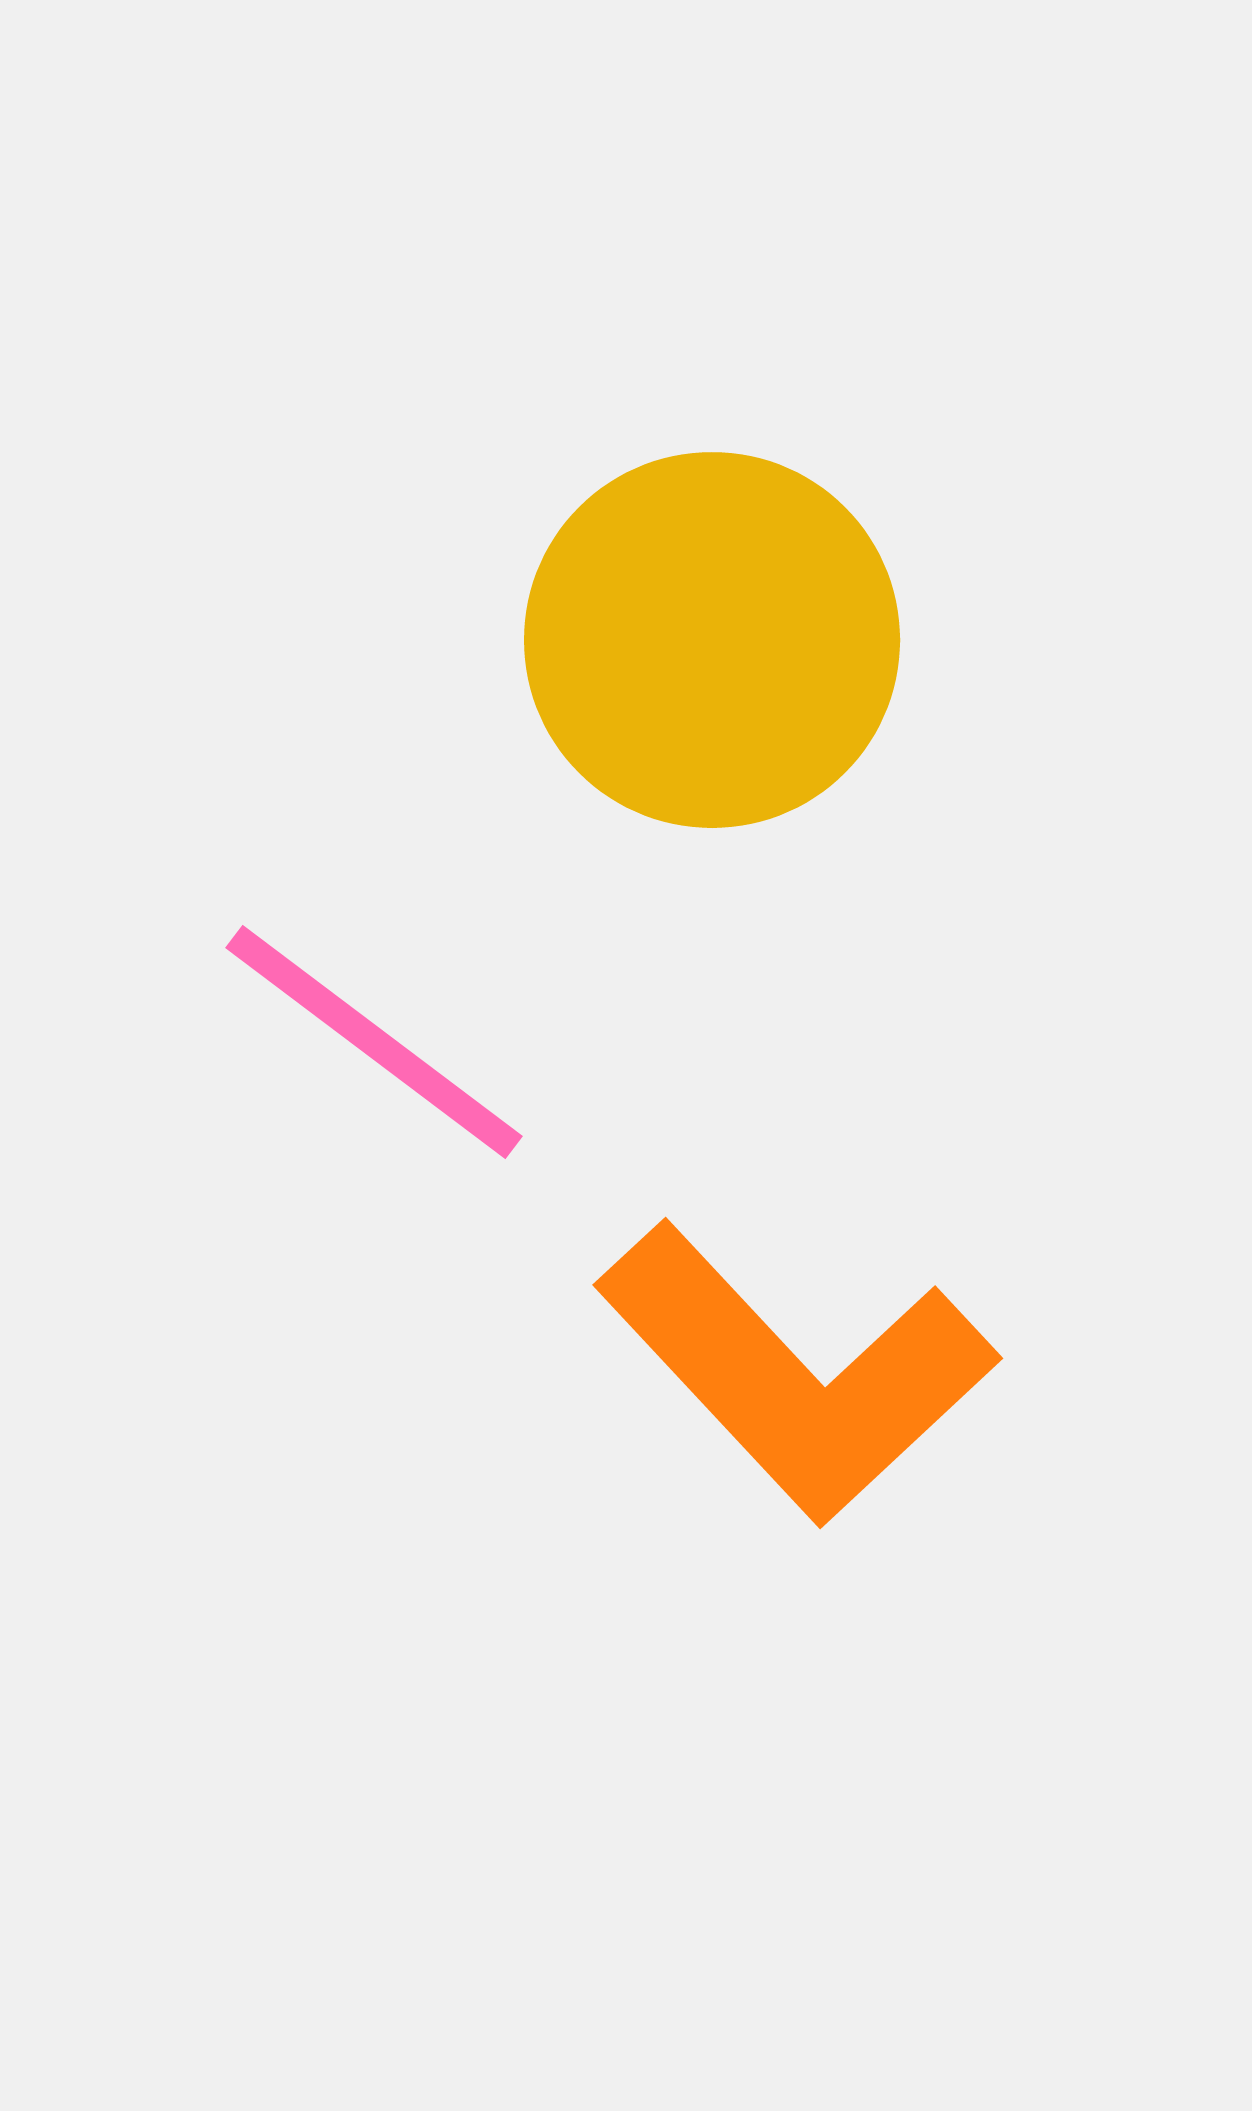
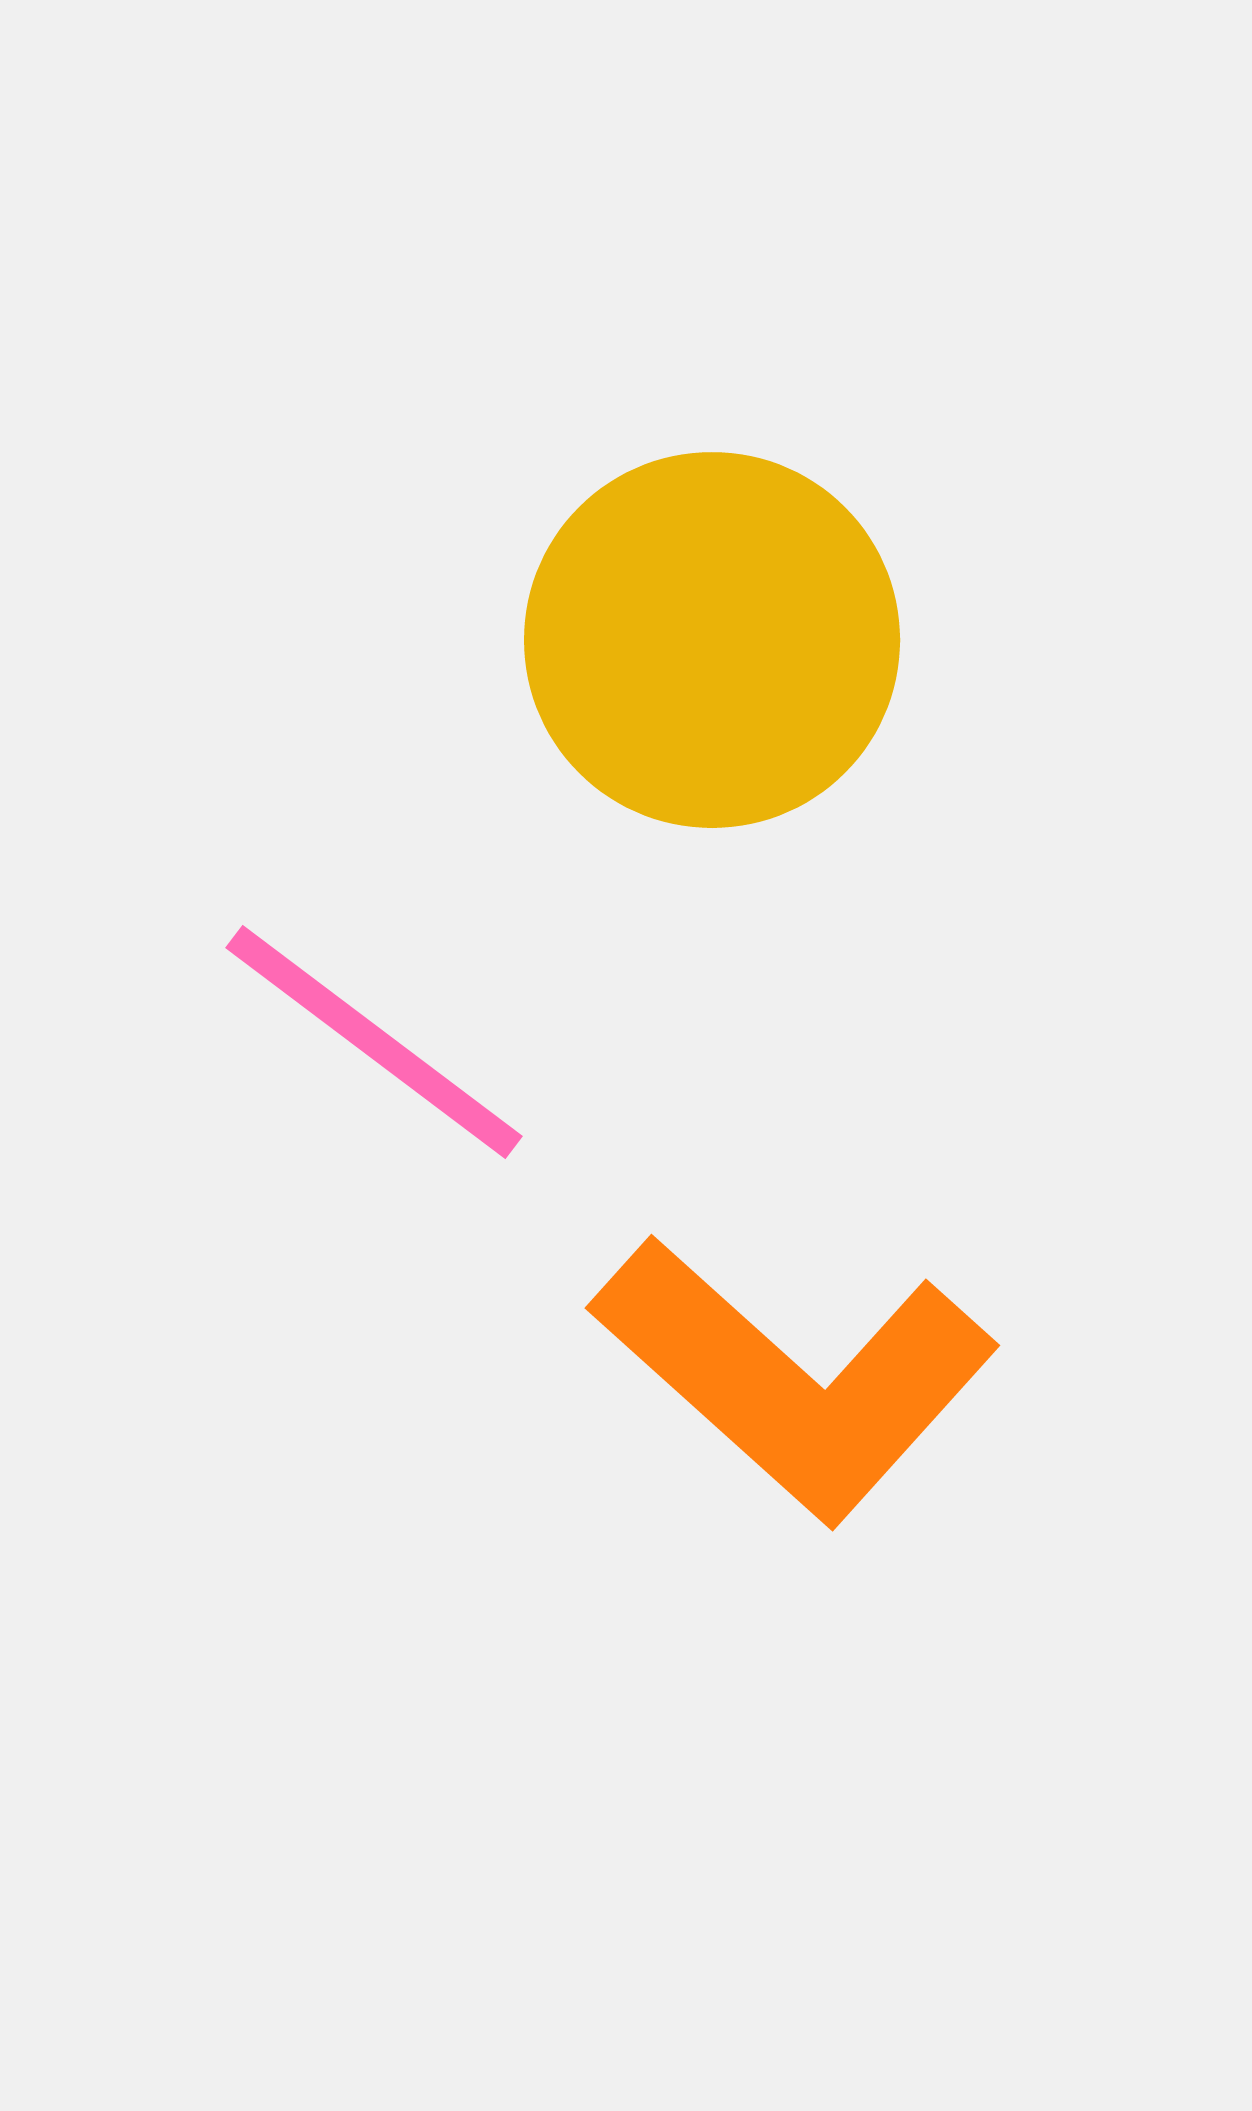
orange L-shape: moved 1 px left, 5 px down; rotated 5 degrees counterclockwise
